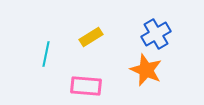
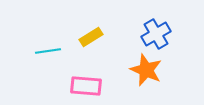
cyan line: moved 2 px right, 3 px up; rotated 70 degrees clockwise
